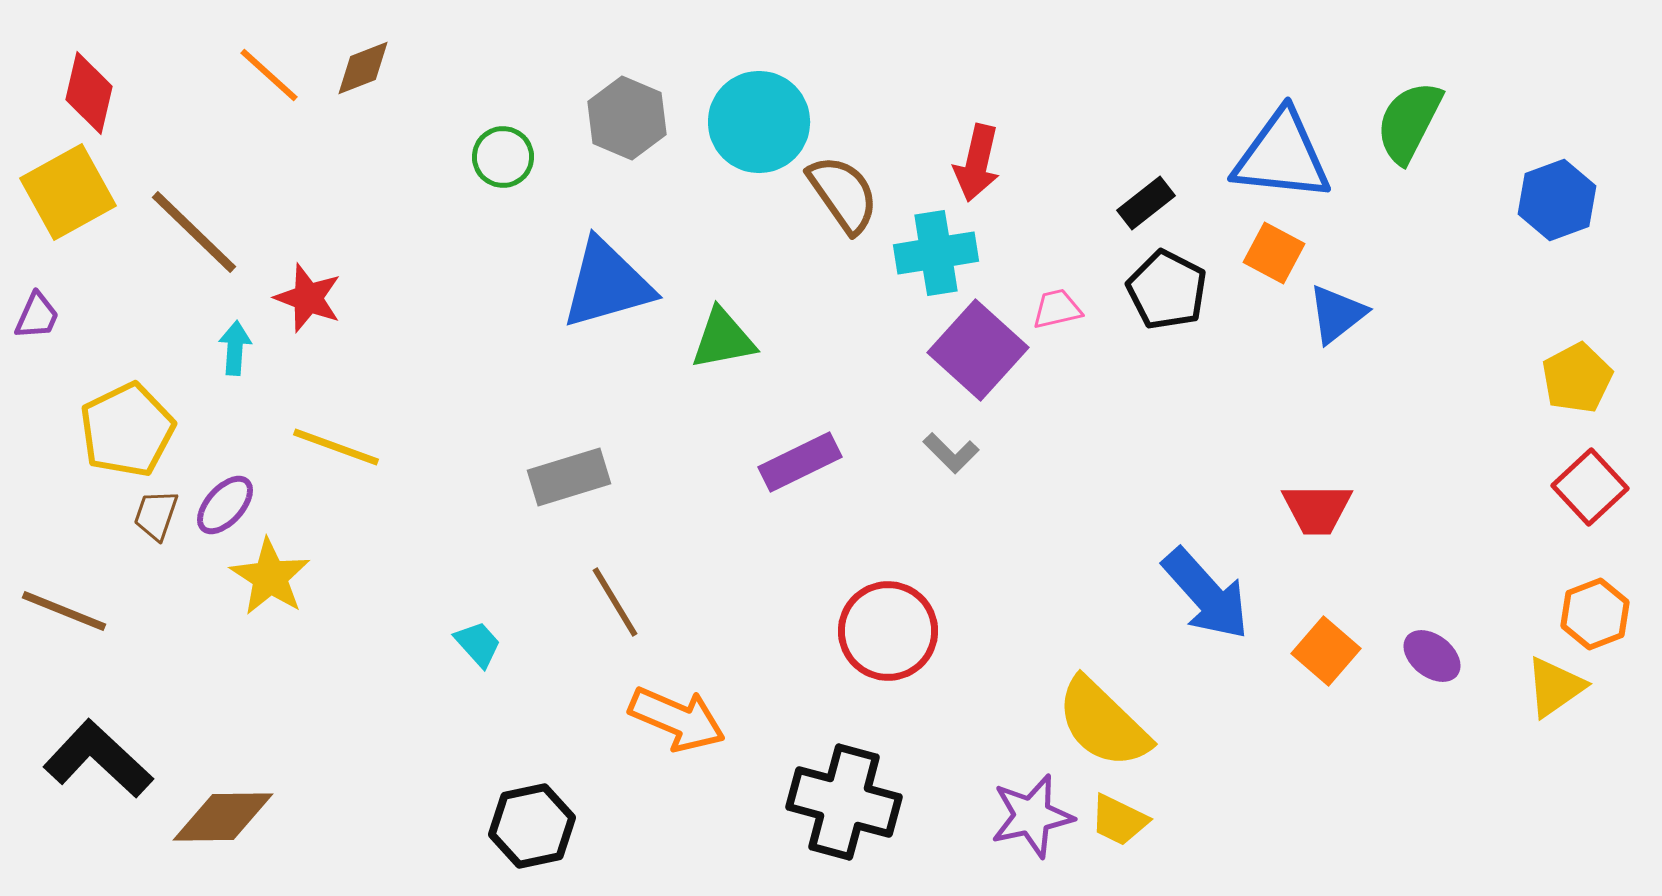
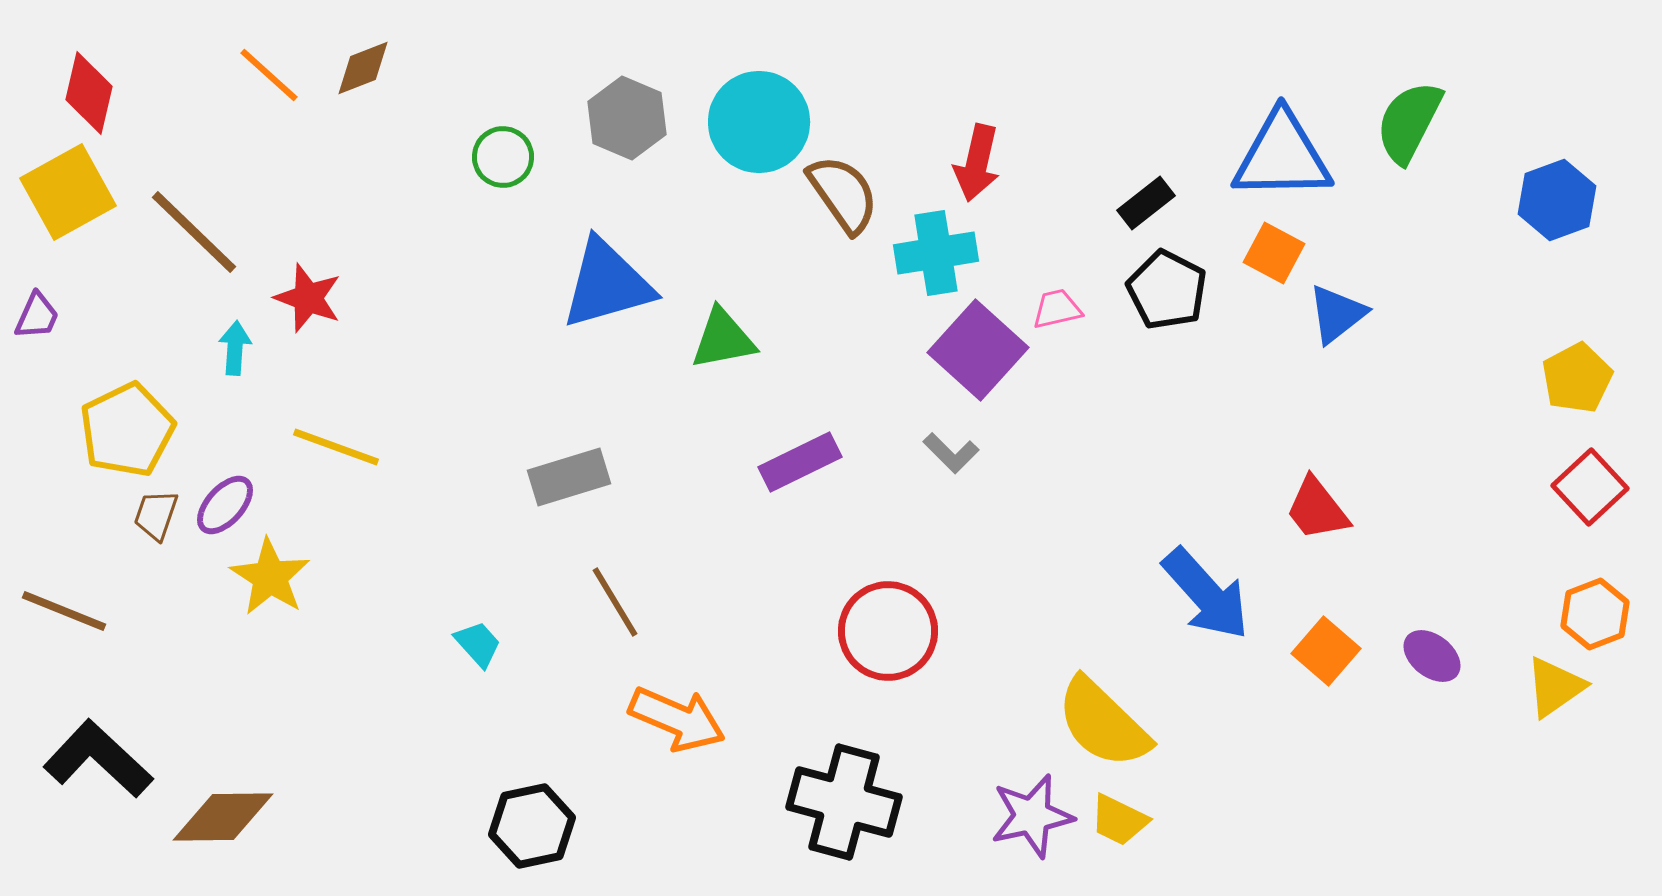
blue triangle at (1282, 156): rotated 7 degrees counterclockwise
red trapezoid at (1317, 509): rotated 52 degrees clockwise
